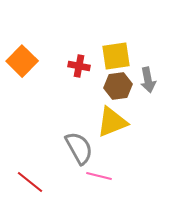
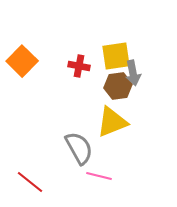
gray arrow: moved 15 px left, 7 px up
